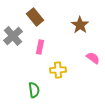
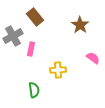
gray cross: rotated 12 degrees clockwise
pink rectangle: moved 9 px left, 2 px down
